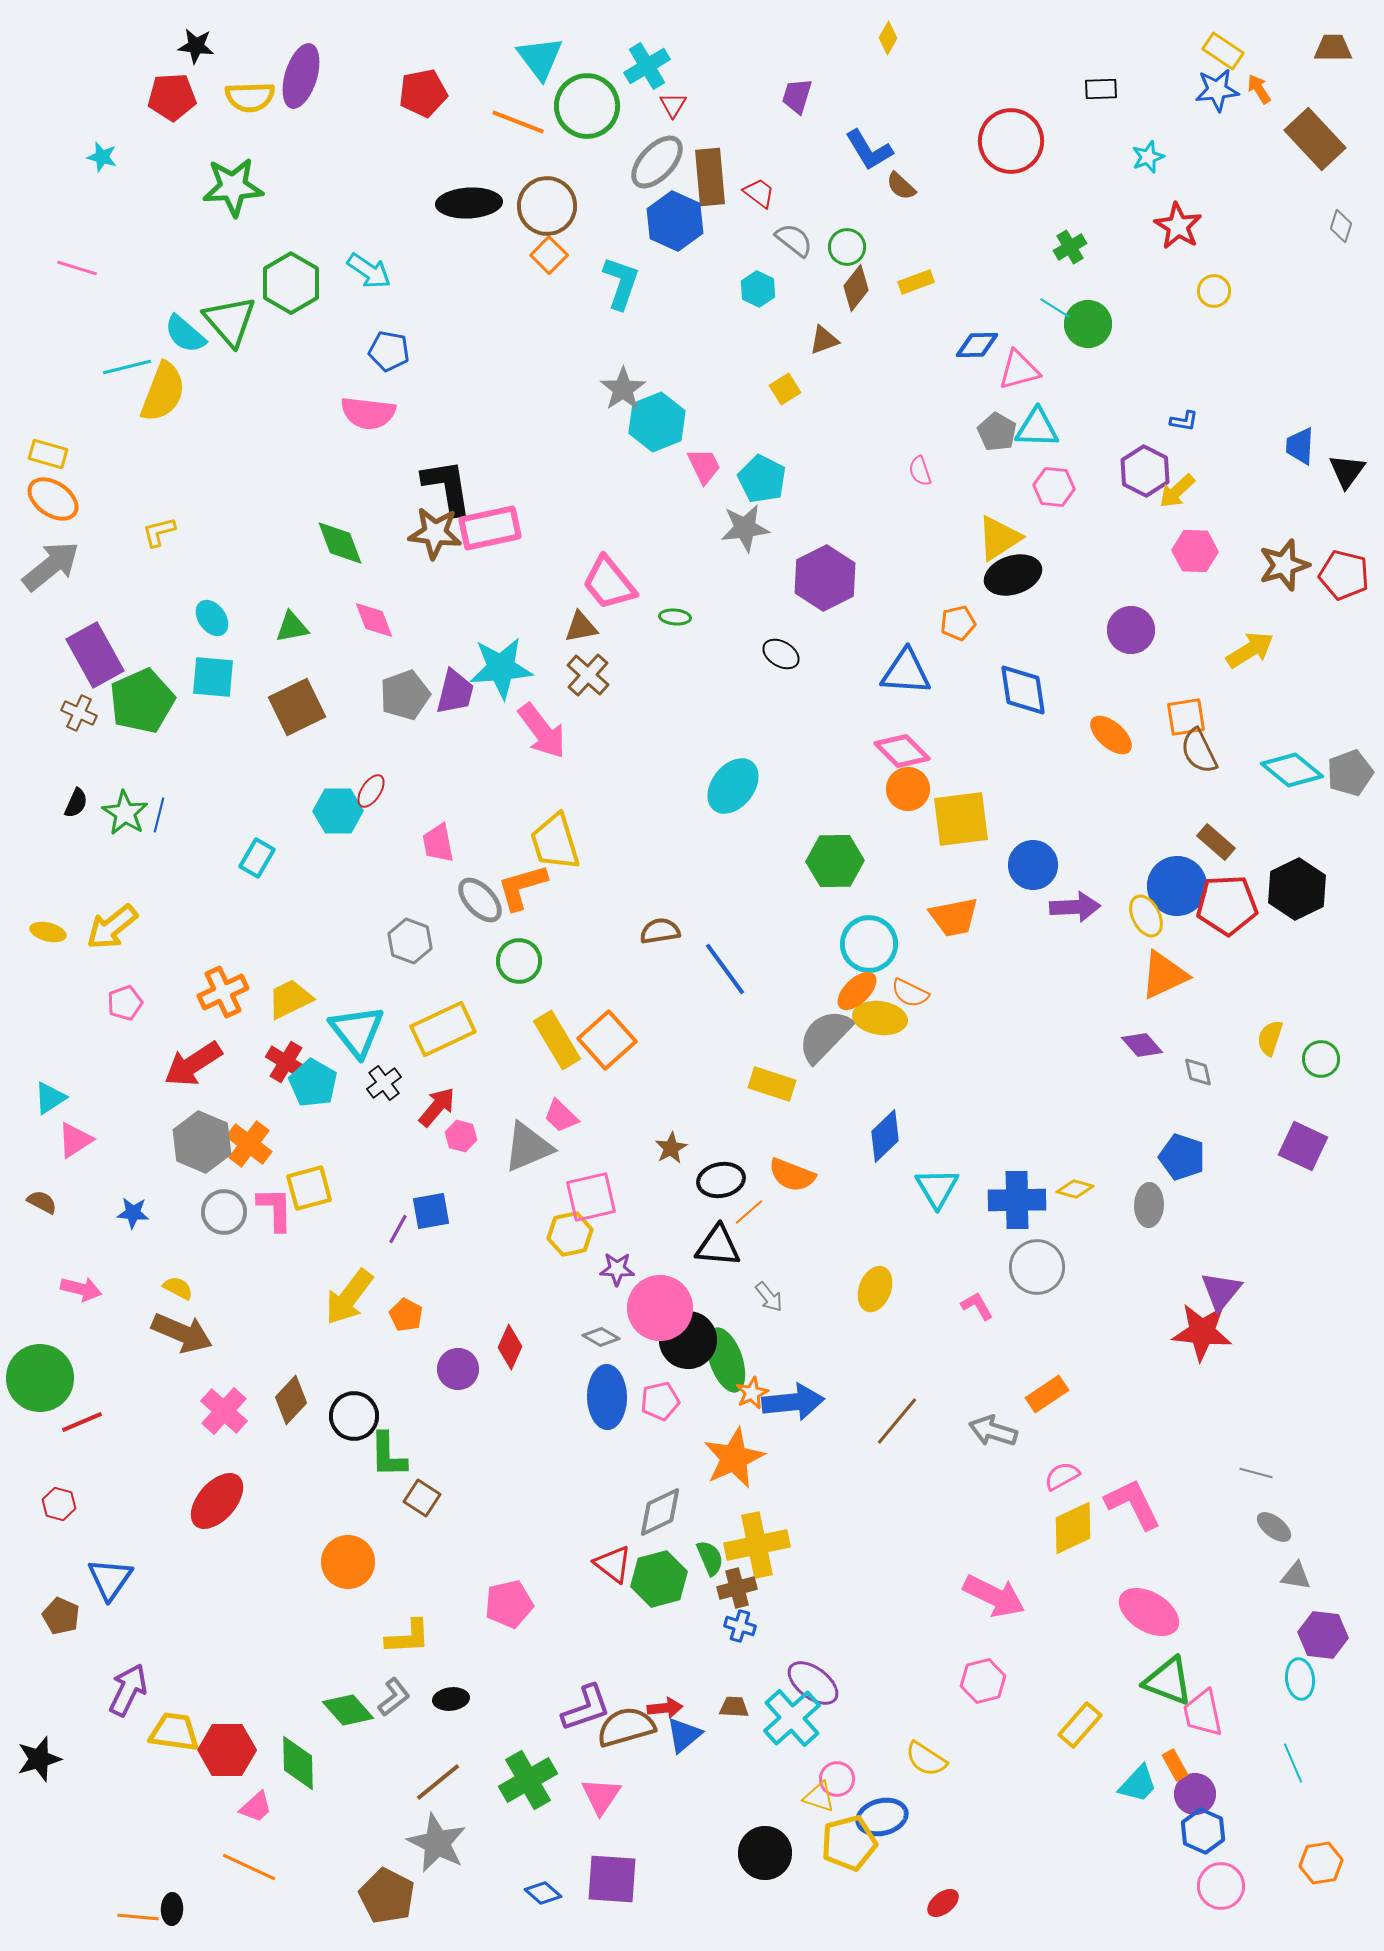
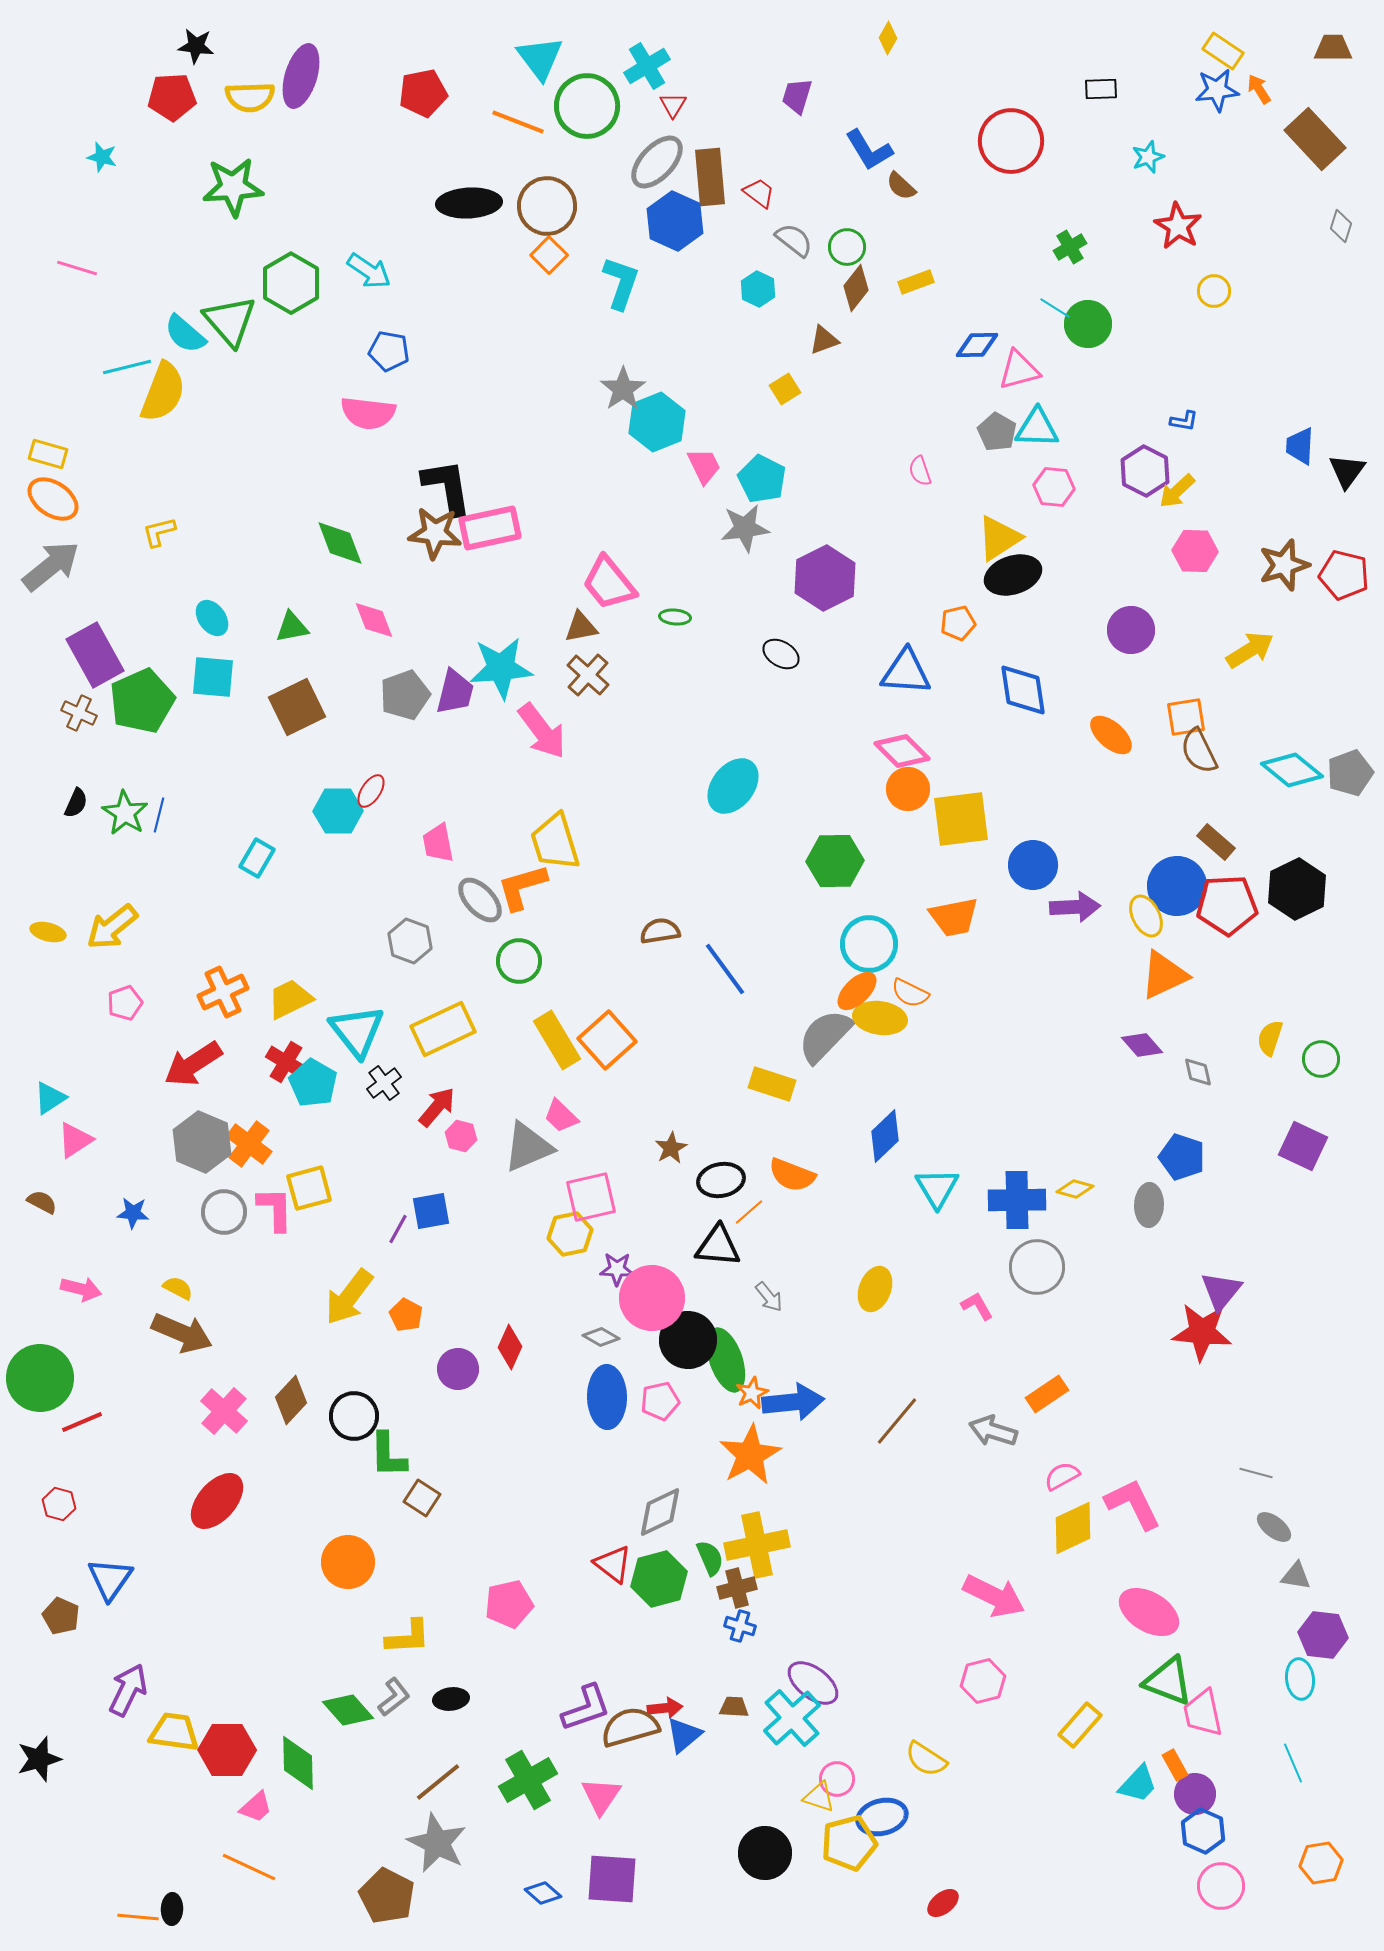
pink circle at (660, 1308): moved 8 px left, 10 px up
orange star at (734, 1458): moved 16 px right, 3 px up; rotated 4 degrees counterclockwise
brown semicircle at (626, 1727): moved 4 px right
